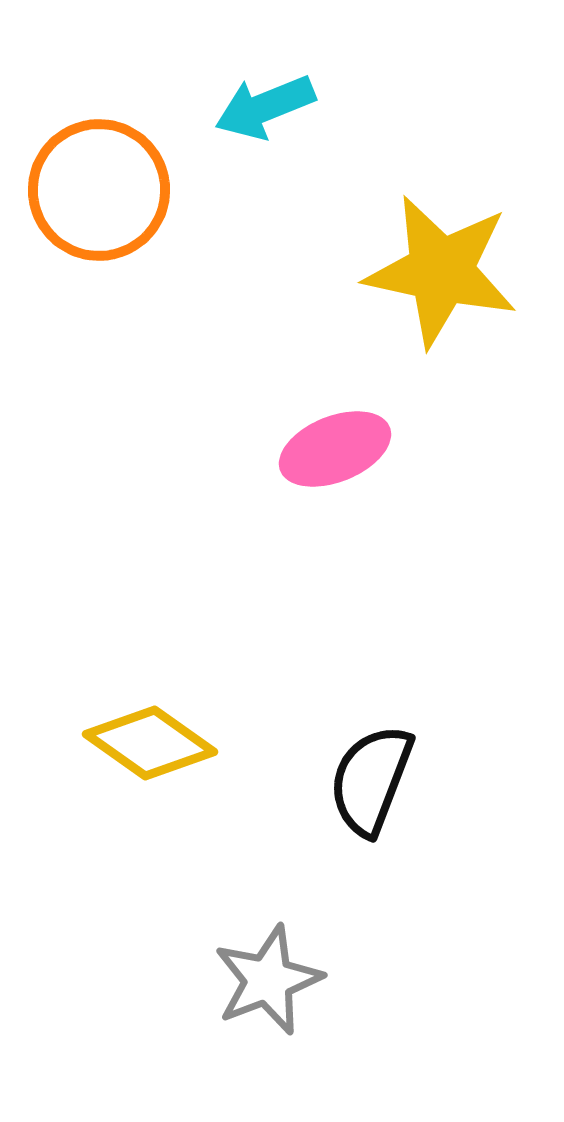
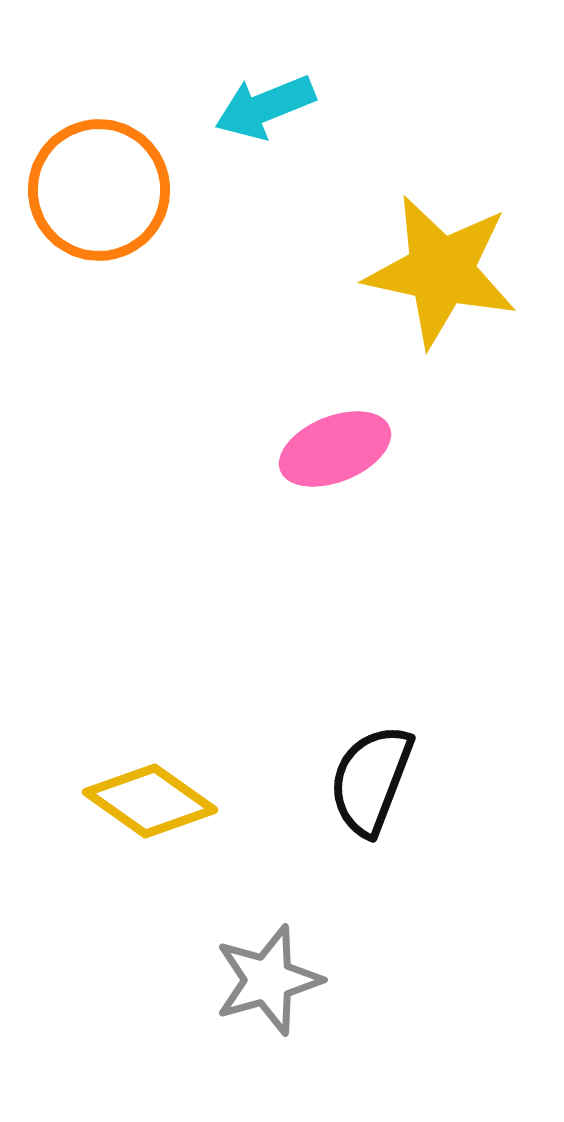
yellow diamond: moved 58 px down
gray star: rotated 5 degrees clockwise
